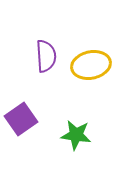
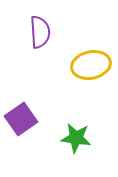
purple semicircle: moved 6 px left, 24 px up
green star: moved 3 px down
